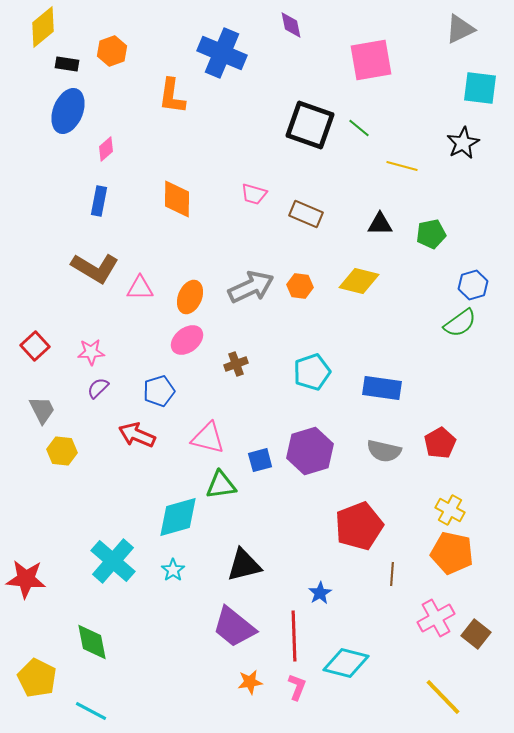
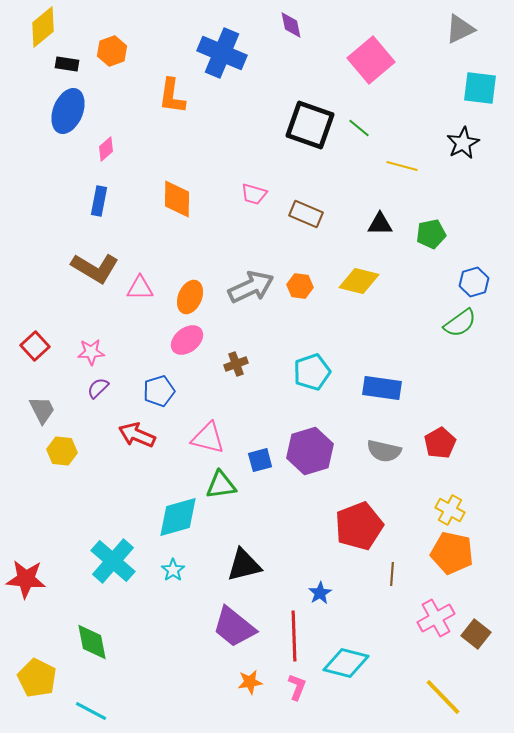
pink square at (371, 60): rotated 30 degrees counterclockwise
blue hexagon at (473, 285): moved 1 px right, 3 px up
